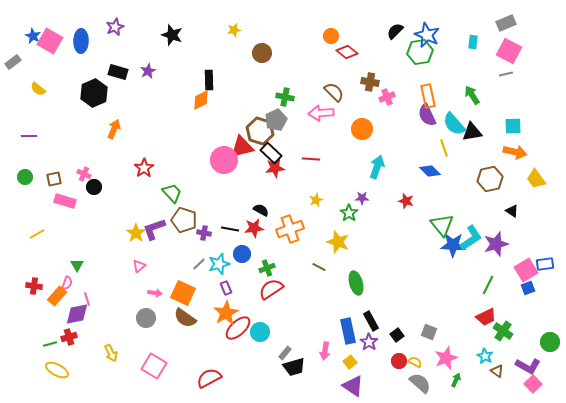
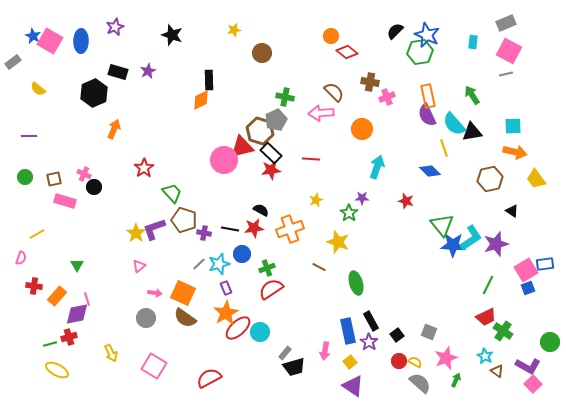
red star at (275, 168): moved 4 px left, 2 px down
pink semicircle at (67, 283): moved 46 px left, 25 px up
